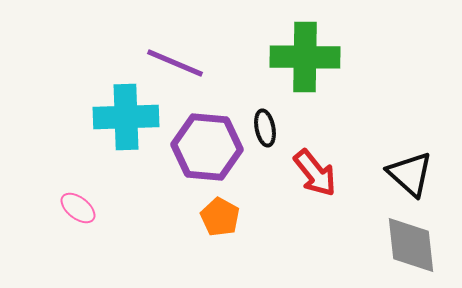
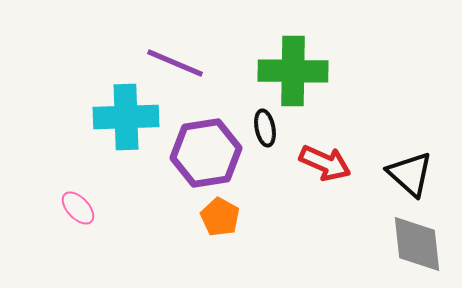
green cross: moved 12 px left, 14 px down
purple hexagon: moved 1 px left, 6 px down; rotated 14 degrees counterclockwise
red arrow: moved 10 px right, 10 px up; rotated 27 degrees counterclockwise
pink ellipse: rotated 9 degrees clockwise
gray diamond: moved 6 px right, 1 px up
